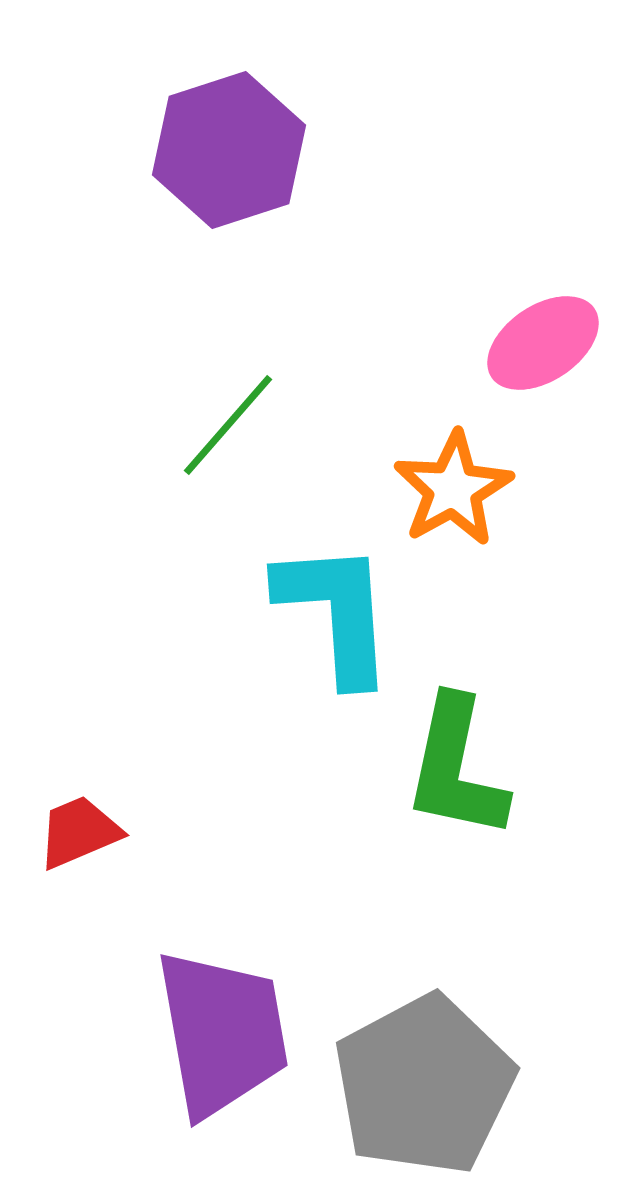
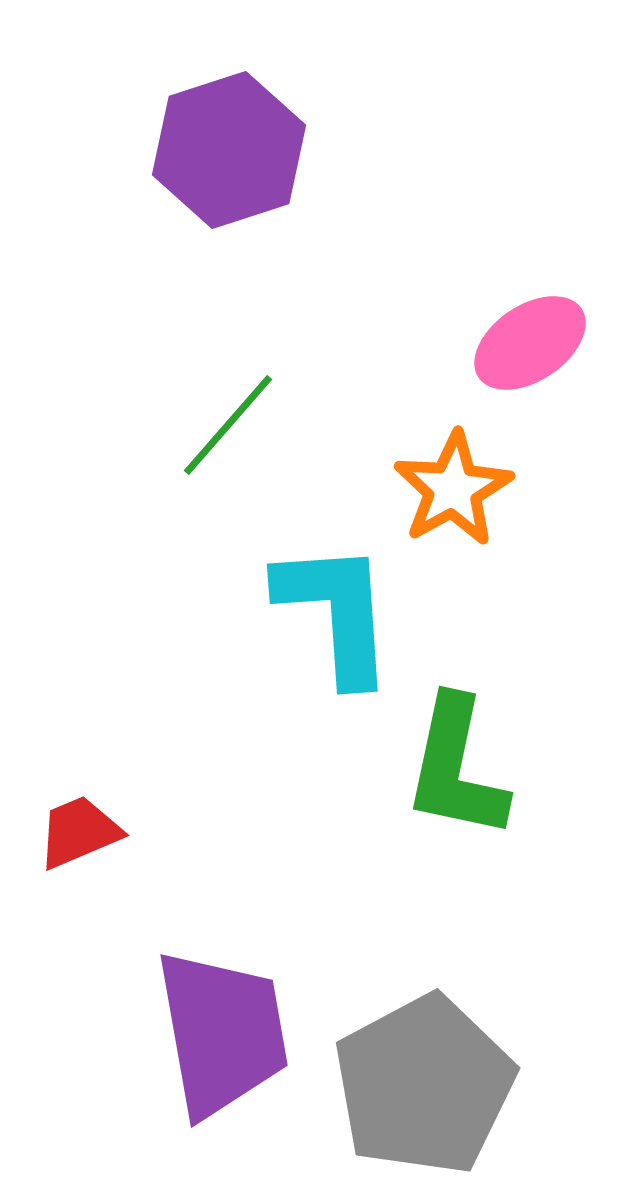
pink ellipse: moved 13 px left
